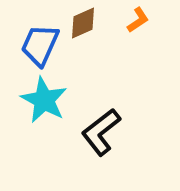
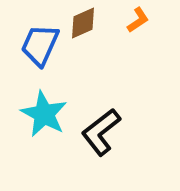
cyan star: moved 14 px down
